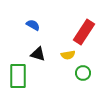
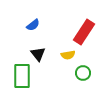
blue semicircle: rotated 112 degrees clockwise
black triangle: rotated 35 degrees clockwise
green rectangle: moved 4 px right
